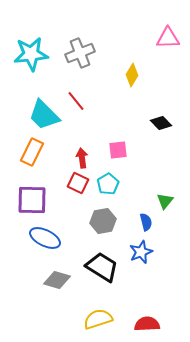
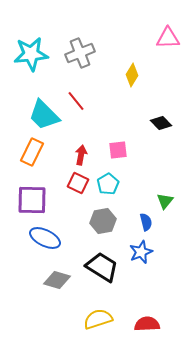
red arrow: moved 1 px left, 3 px up; rotated 18 degrees clockwise
